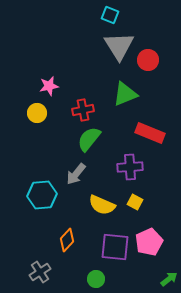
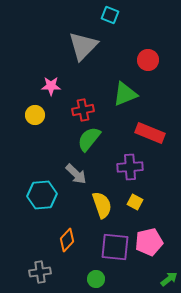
gray triangle: moved 36 px left; rotated 16 degrees clockwise
pink star: moved 2 px right; rotated 12 degrees clockwise
yellow circle: moved 2 px left, 2 px down
gray arrow: rotated 85 degrees counterclockwise
yellow semicircle: rotated 132 degrees counterclockwise
pink pentagon: rotated 12 degrees clockwise
gray cross: rotated 25 degrees clockwise
